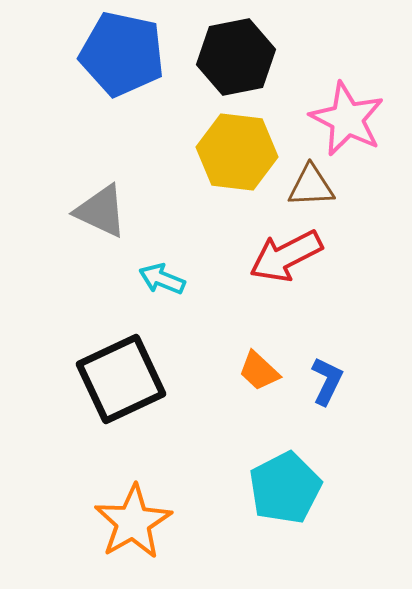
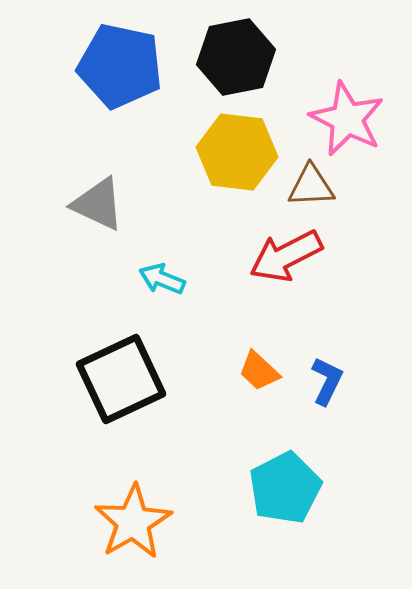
blue pentagon: moved 2 px left, 12 px down
gray triangle: moved 3 px left, 7 px up
